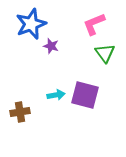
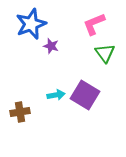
purple square: rotated 16 degrees clockwise
